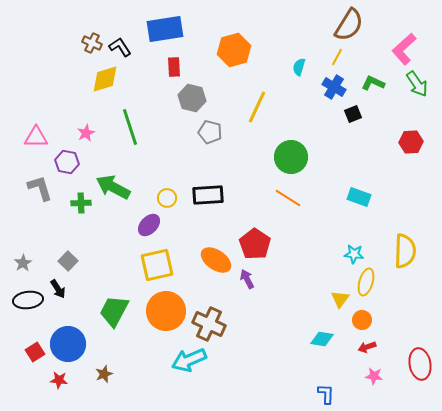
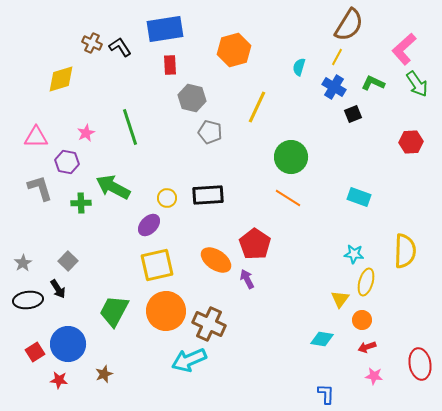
red rectangle at (174, 67): moved 4 px left, 2 px up
yellow diamond at (105, 79): moved 44 px left
